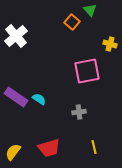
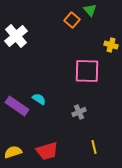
orange square: moved 2 px up
yellow cross: moved 1 px right, 1 px down
pink square: rotated 12 degrees clockwise
purple rectangle: moved 1 px right, 9 px down
gray cross: rotated 16 degrees counterclockwise
red trapezoid: moved 2 px left, 3 px down
yellow semicircle: rotated 36 degrees clockwise
